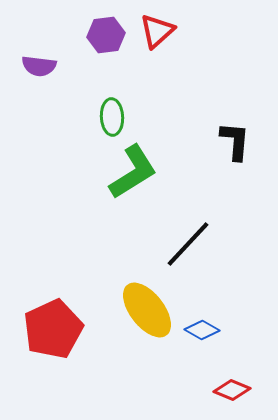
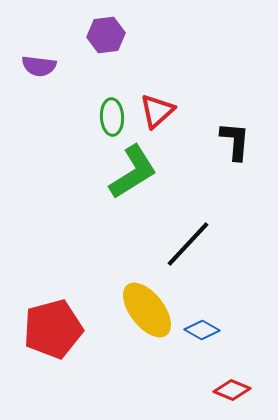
red triangle: moved 80 px down
red pentagon: rotated 10 degrees clockwise
